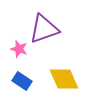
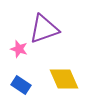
blue rectangle: moved 1 px left, 4 px down
